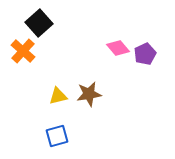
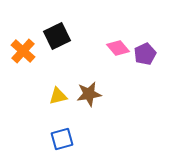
black square: moved 18 px right, 13 px down; rotated 16 degrees clockwise
blue square: moved 5 px right, 3 px down
